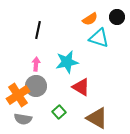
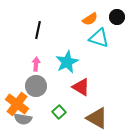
cyan star: rotated 15 degrees counterclockwise
orange cross: moved 1 px left, 9 px down; rotated 20 degrees counterclockwise
